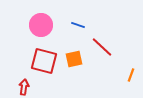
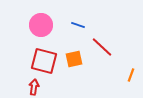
red arrow: moved 10 px right
